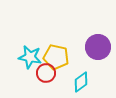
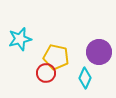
purple circle: moved 1 px right, 5 px down
cyan star: moved 10 px left, 18 px up; rotated 25 degrees counterclockwise
cyan diamond: moved 4 px right, 4 px up; rotated 30 degrees counterclockwise
